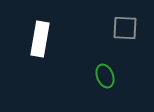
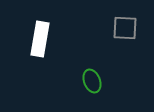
green ellipse: moved 13 px left, 5 px down
